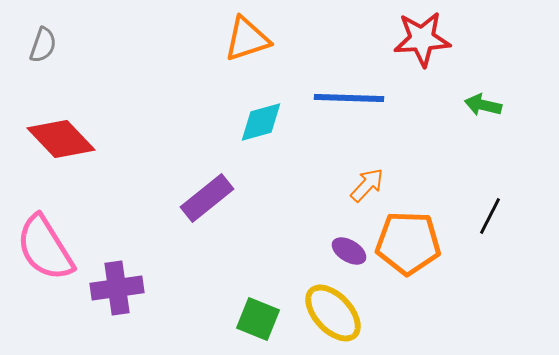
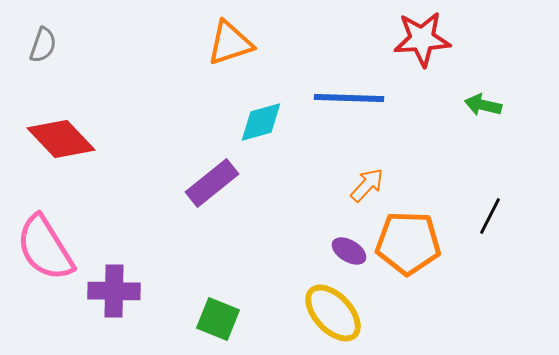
orange triangle: moved 17 px left, 4 px down
purple rectangle: moved 5 px right, 15 px up
purple cross: moved 3 px left, 3 px down; rotated 9 degrees clockwise
green square: moved 40 px left
